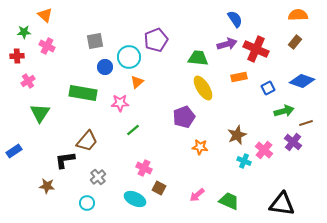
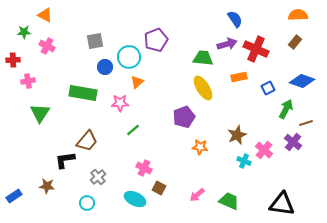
orange triangle at (45, 15): rotated 14 degrees counterclockwise
red cross at (17, 56): moved 4 px left, 4 px down
green trapezoid at (198, 58): moved 5 px right
pink cross at (28, 81): rotated 24 degrees clockwise
green arrow at (284, 111): moved 2 px right, 2 px up; rotated 48 degrees counterclockwise
blue rectangle at (14, 151): moved 45 px down
